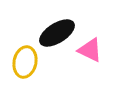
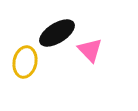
pink triangle: rotated 20 degrees clockwise
